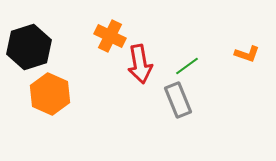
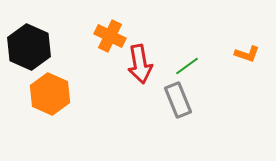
black hexagon: rotated 18 degrees counterclockwise
